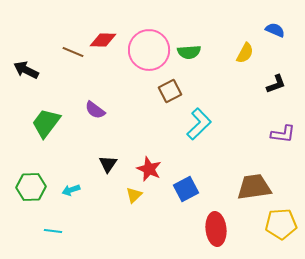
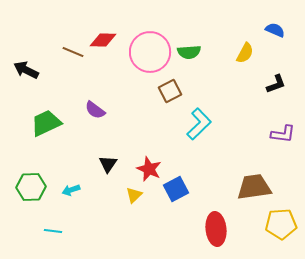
pink circle: moved 1 px right, 2 px down
green trapezoid: rotated 28 degrees clockwise
blue square: moved 10 px left
